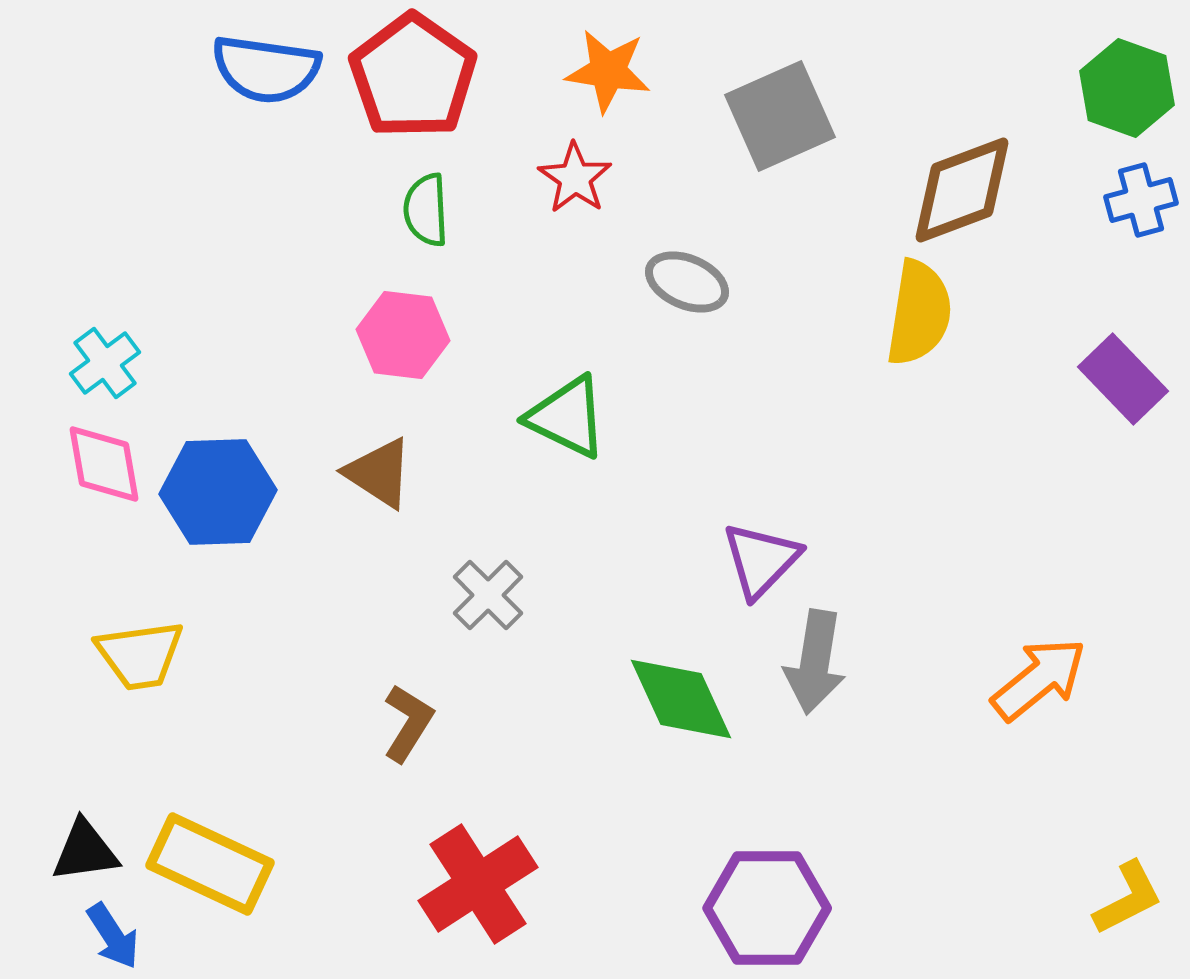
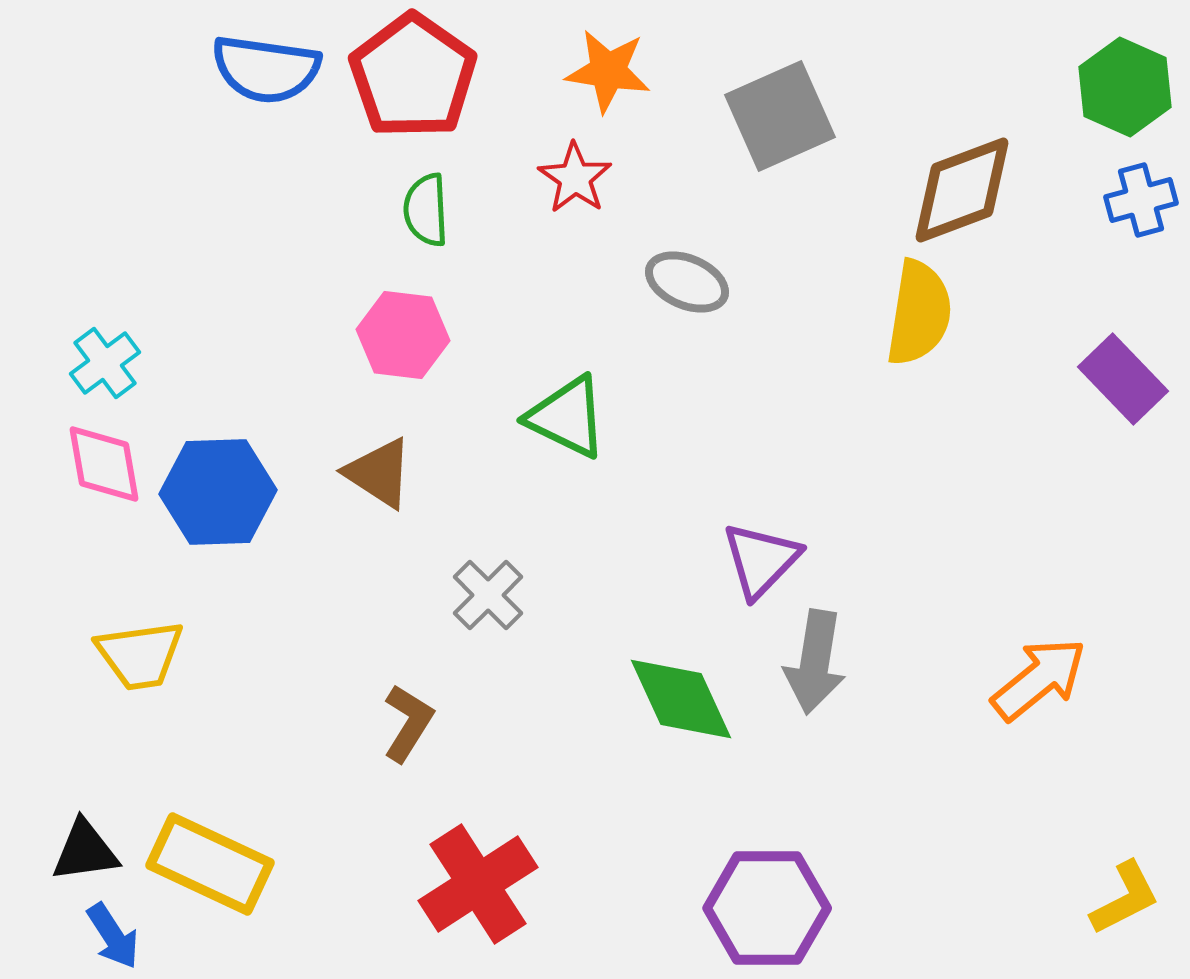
green hexagon: moved 2 px left, 1 px up; rotated 4 degrees clockwise
yellow L-shape: moved 3 px left
